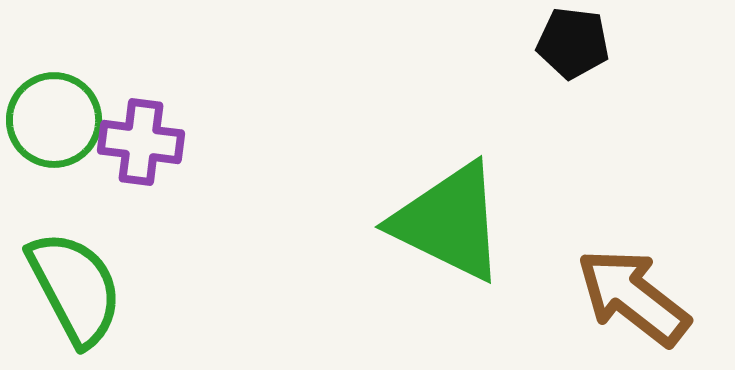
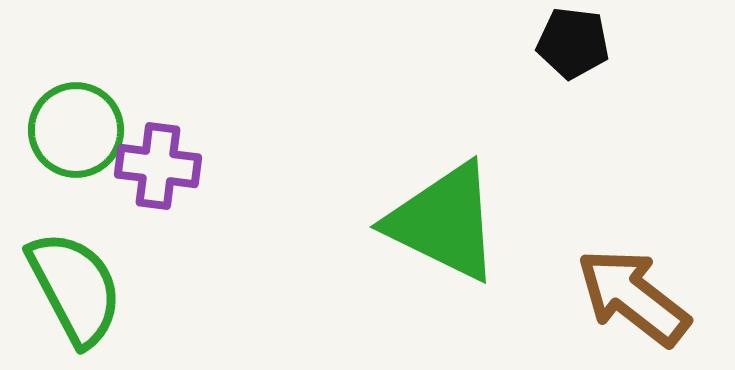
green circle: moved 22 px right, 10 px down
purple cross: moved 17 px right, 24 px down
green triangle: moved 5 px left
